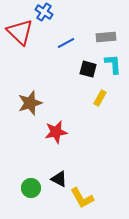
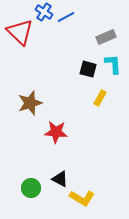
gray rectangle: rotated 18 degrees counterclockwise
blue line: moved 26 px up
red star: rotated 15 degrees clockwise
black triangle: moved 1 px right
yellow L-shape: rotated 30 degrees counterclockwise
